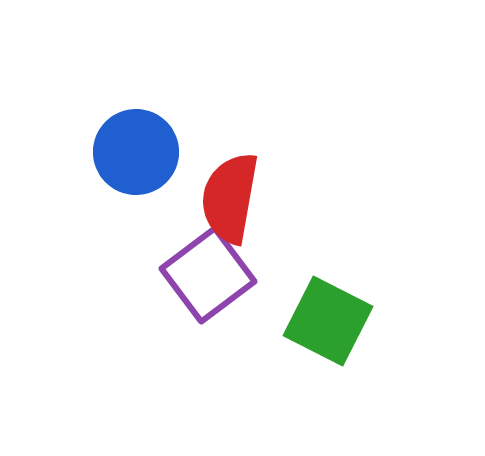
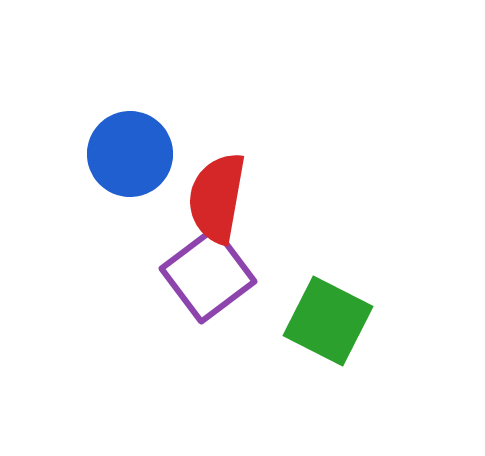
blue circle: moved 6 px left, 2 px down
red semicircle: moved 13 px left
